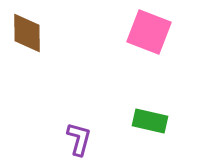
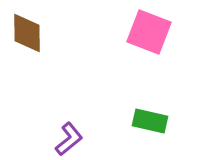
purple L-shape: moved 10 px left; rotated 36 degrees clockwise
